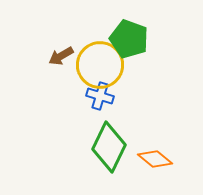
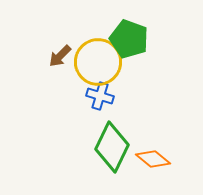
brown arrow: moved 1 px left; rotated 15 degrees counterclockwise
yellow circle: moved 2 px left, 3 px up
green diamond: moved 3 px right
orange diamond: moved 2 px left
